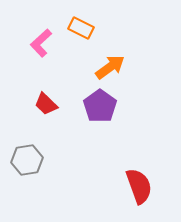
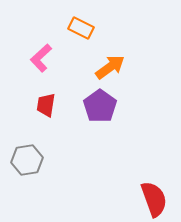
pink L-shape: moved 15 px down
red trapezoid: moved 1 px down; rotated 55 degrees clockwise
red semicircle: moved 15 px right, 13 px down
